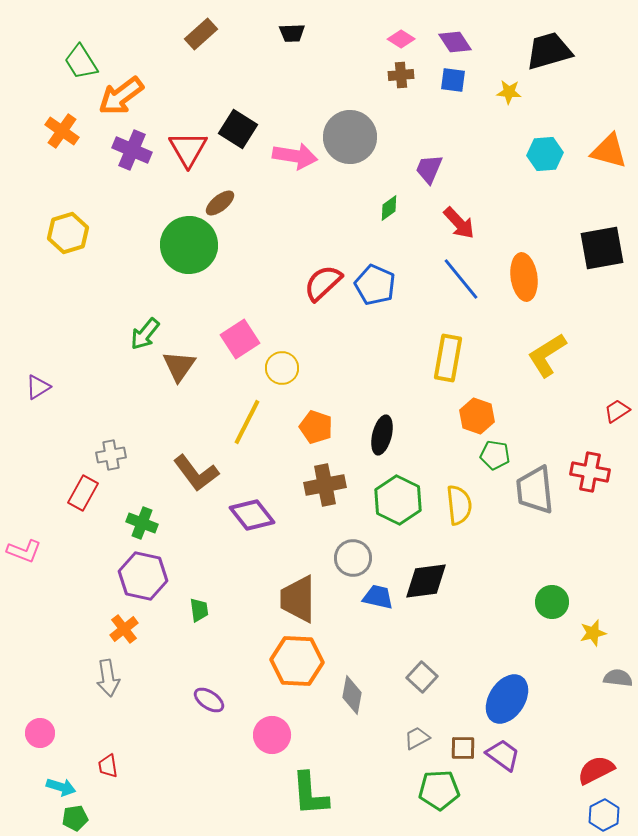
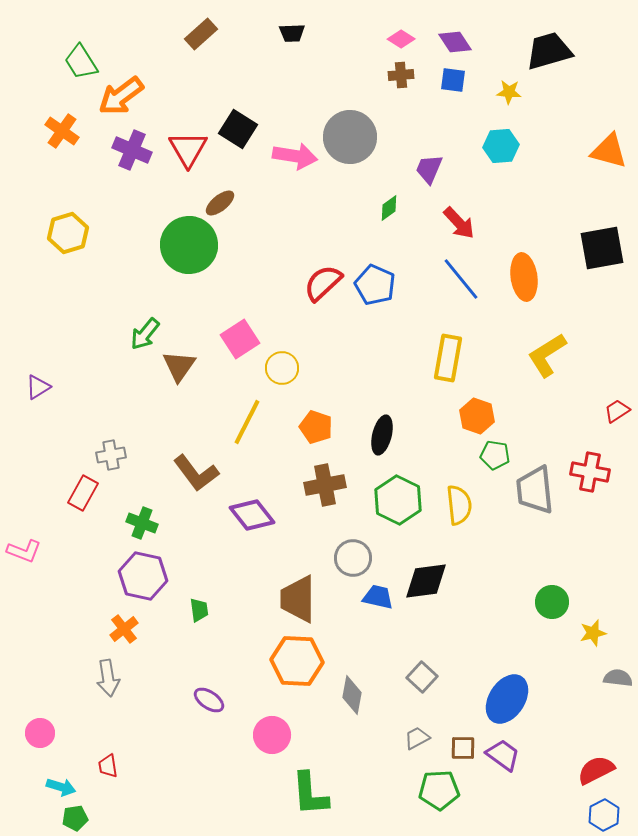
cyan hexagon at (545, 154): moved 44 px left, 8 px up
